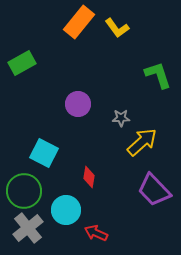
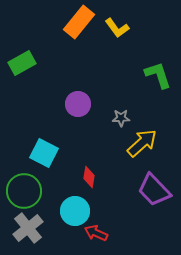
yellow arrow: moved 1 px down
cyan circle: moved 9 px right, 1 px down
